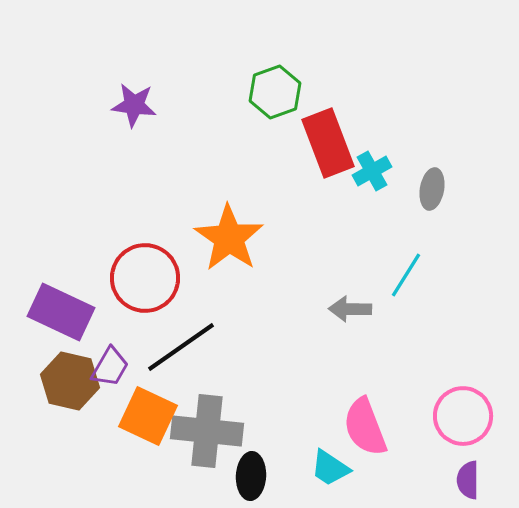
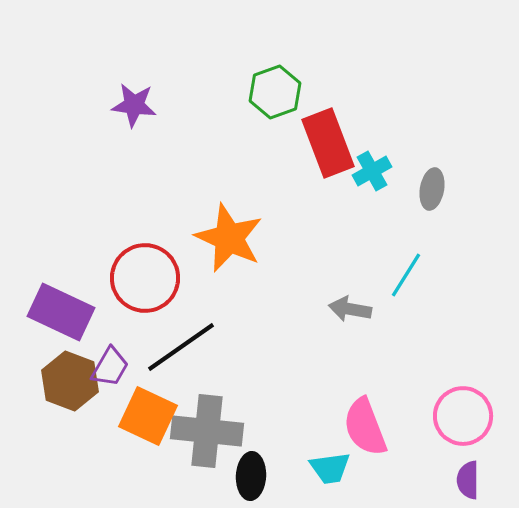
orange star: rotated 10 degrees counterclockwise
gray arrow: rotated 9 degrees clockwise
brown hexagon: rotated 8 degrees clockwise
cyan trapezoid: rotated 42 degrees counterclockwise
